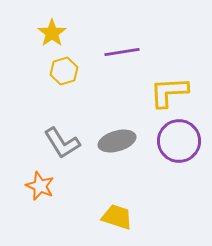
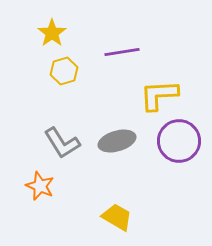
yellow L-shape: moved 10 px left, 3 px down
yellow trapezoid: rotated 12 degrees clockwise
